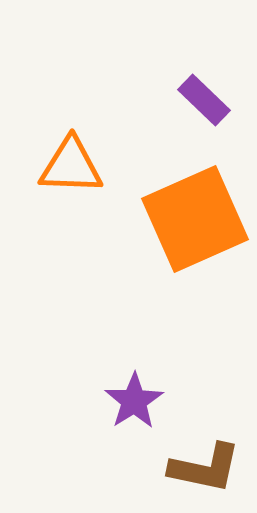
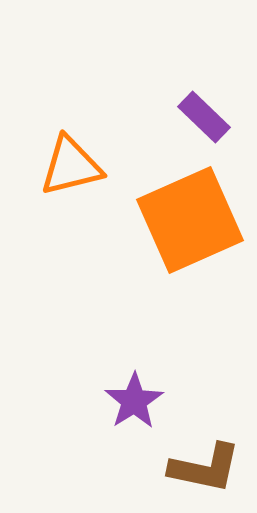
purple rectangle: moved 17 px down
orange triangle: rotated 16 degrees counterclockwise
orange square: moved 5 px left, 1 px down
